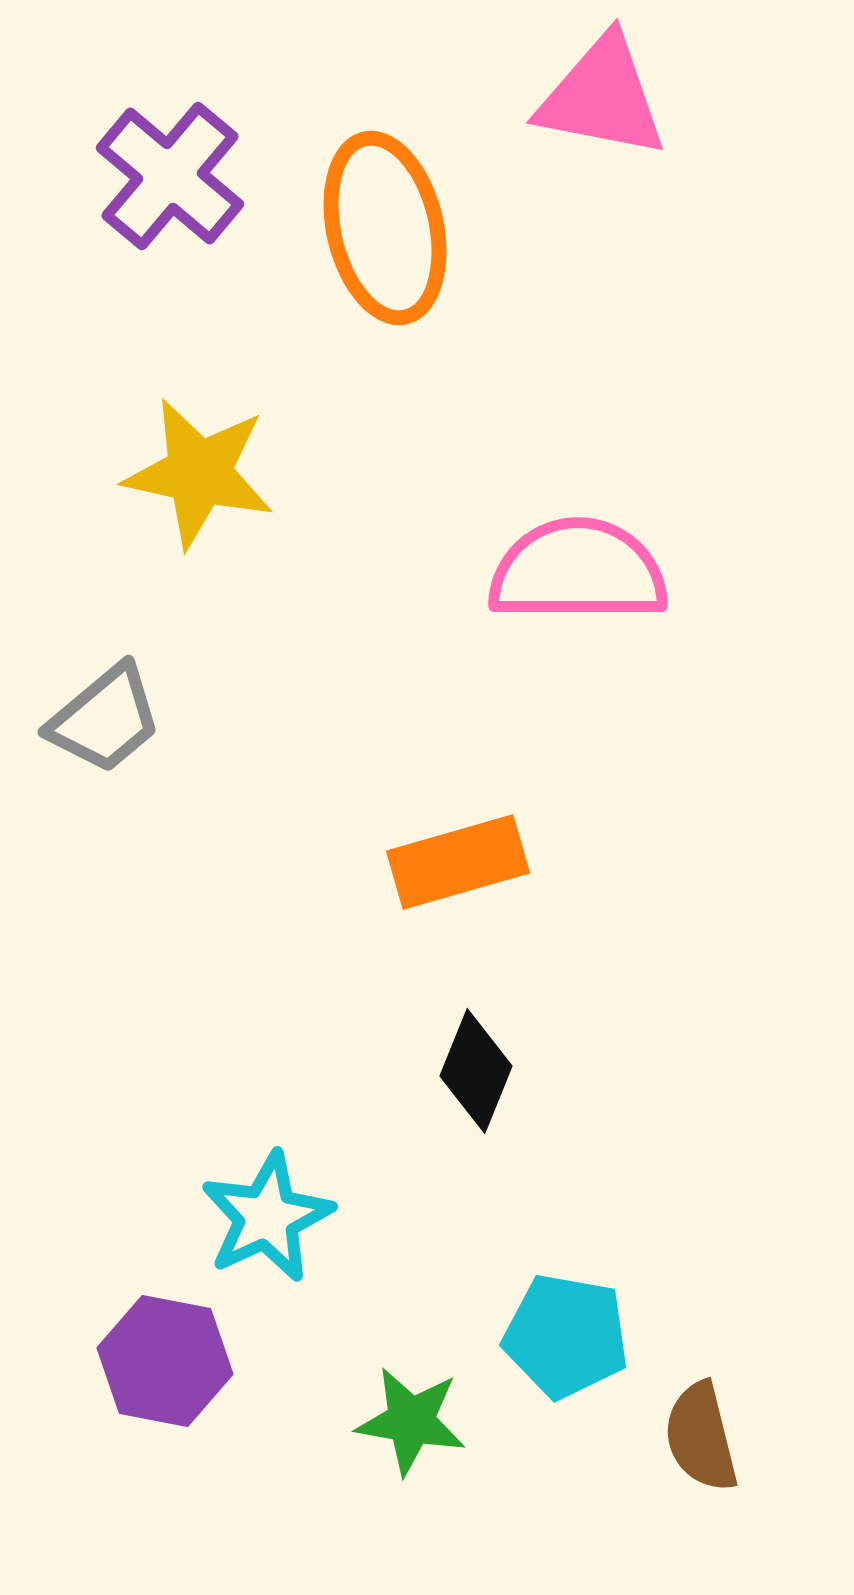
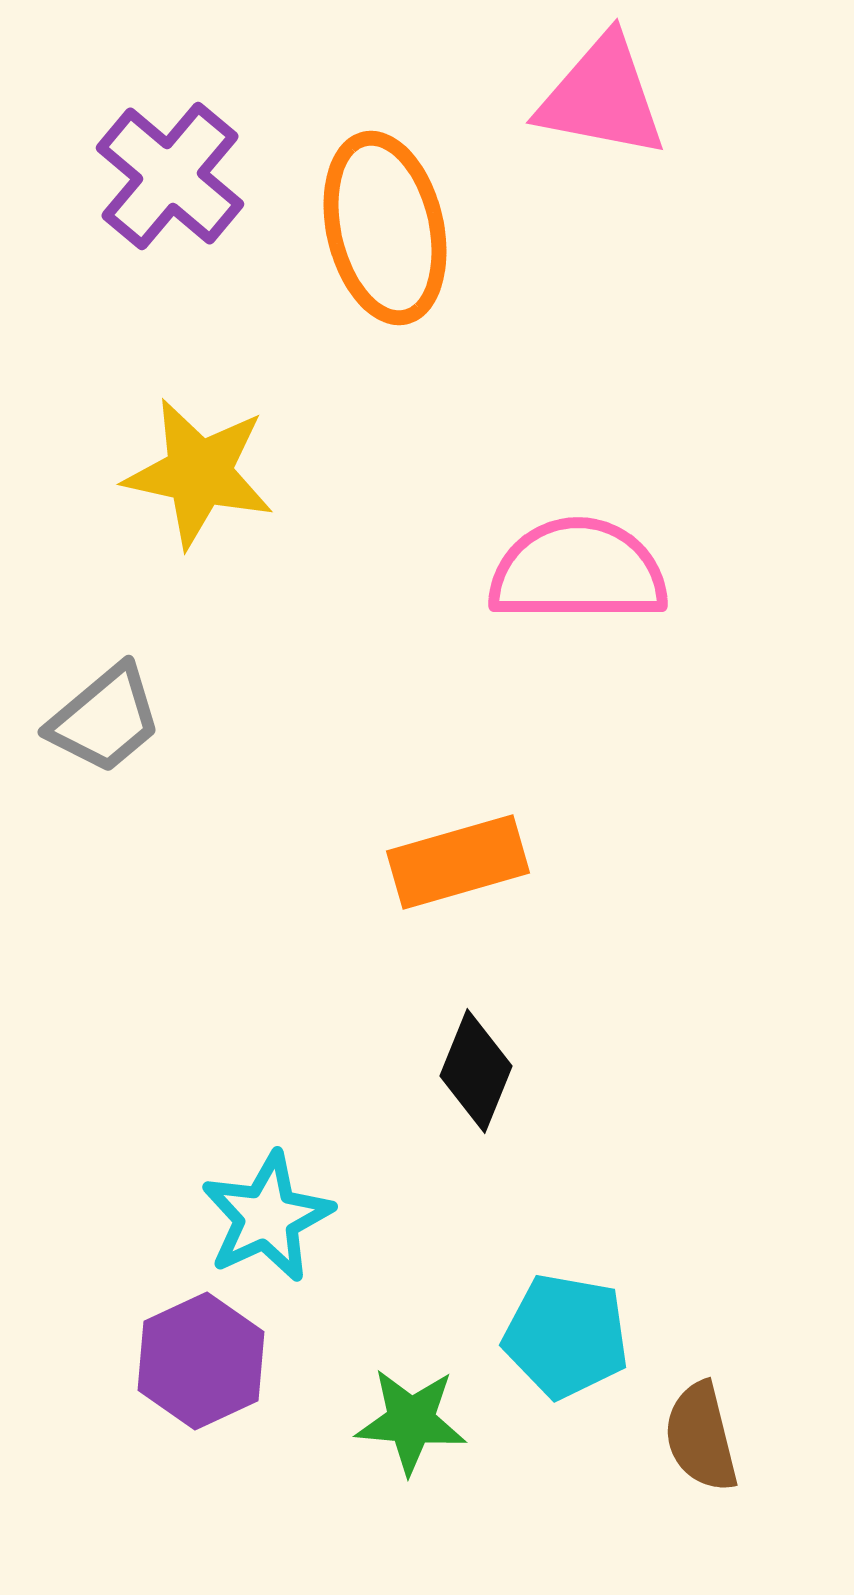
purple hexagon: moved 36 px right; rotated 24 degrees clockwise
green star: rotated 5 degrees counterclockwise
